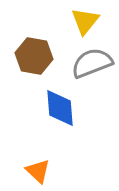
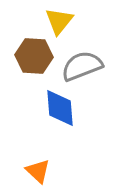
yellow triangle: moved 26 px left
brown hexagon: rotated 6 degrees counterclockwise
gray semicircle: moved 10 px left, 3 px down
